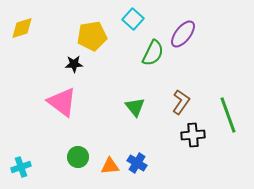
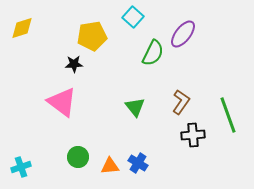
cyan square: moved 2 px up
blue cross: moved 1 px right
